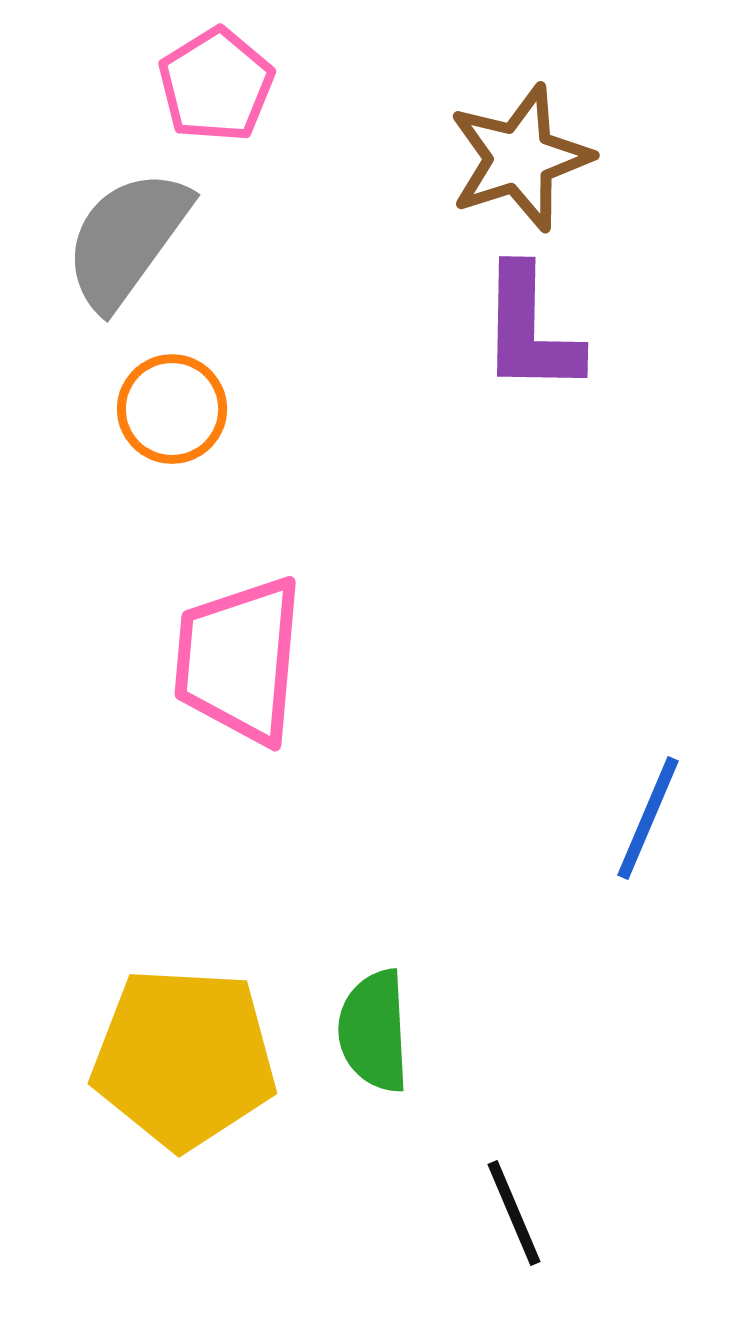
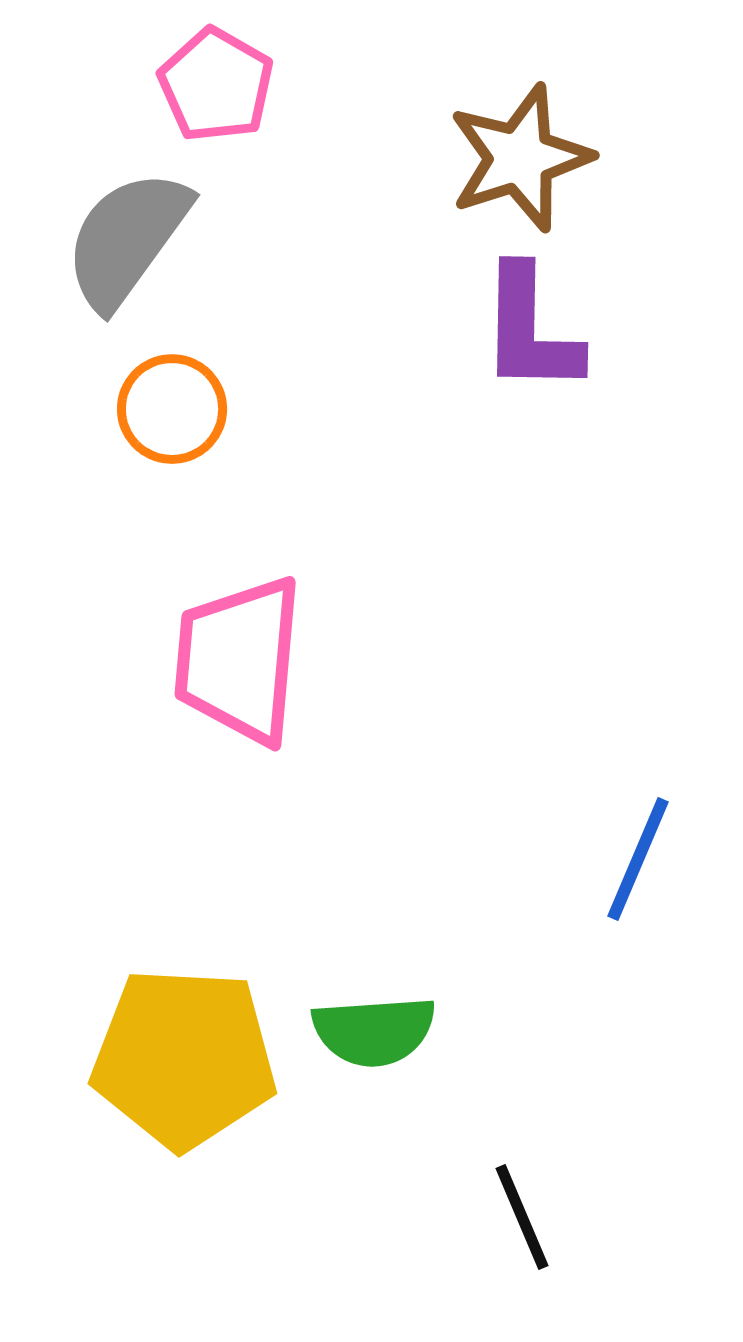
pink pentagon: rotated 10 degrees counterclockwise
blue line: moved 10 px left, 41 px down
green semicircle: rotated 91 degrees counterclockwise
black line: moved 8 px right, 4 px down
